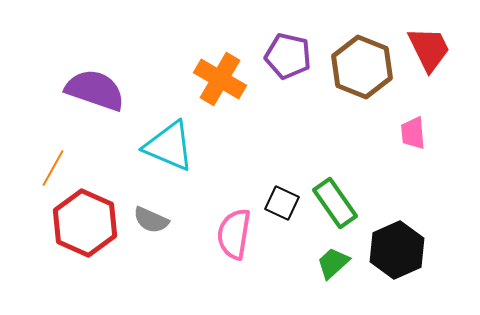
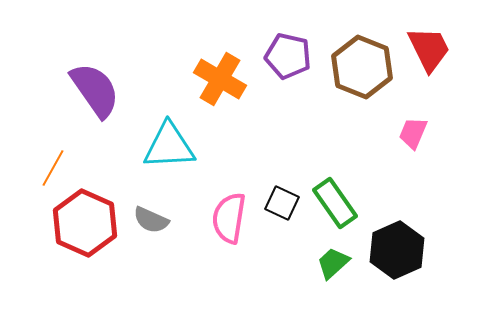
purple semicircle: rotated 36 degrees clockwise
pink trapezoid: rotated 28 degrees clockwise
cyan triangle: rotated 26 degrees counterclockwise
pink semicircle: moved 5 px left, 16 px up
